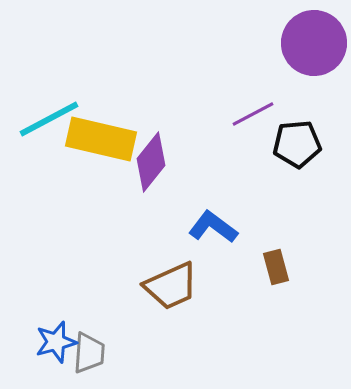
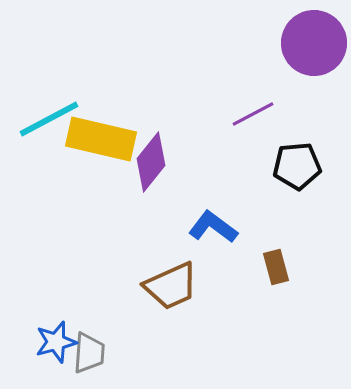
black pentagon: moved 22 px down
